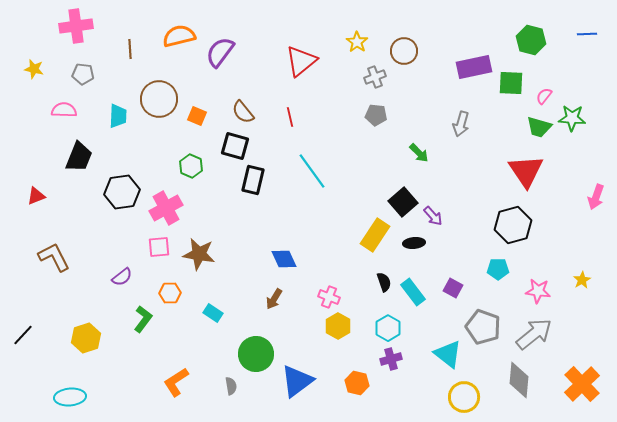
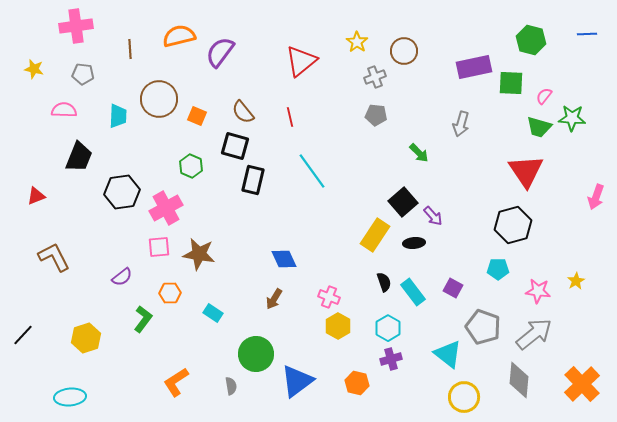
yellow star at (582, 280): moved 6 px left, 1 px down
